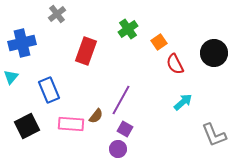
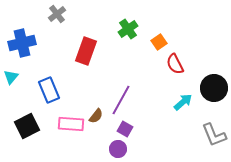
black circle: moved 35 px down
